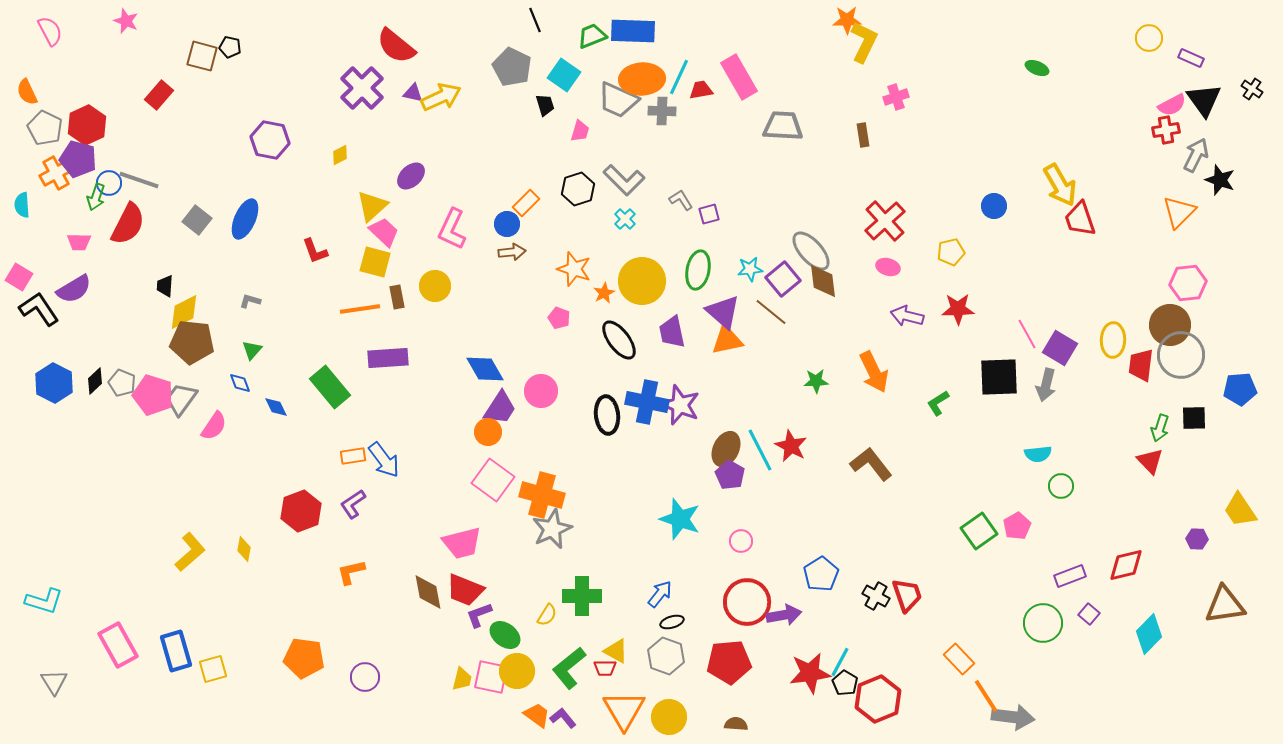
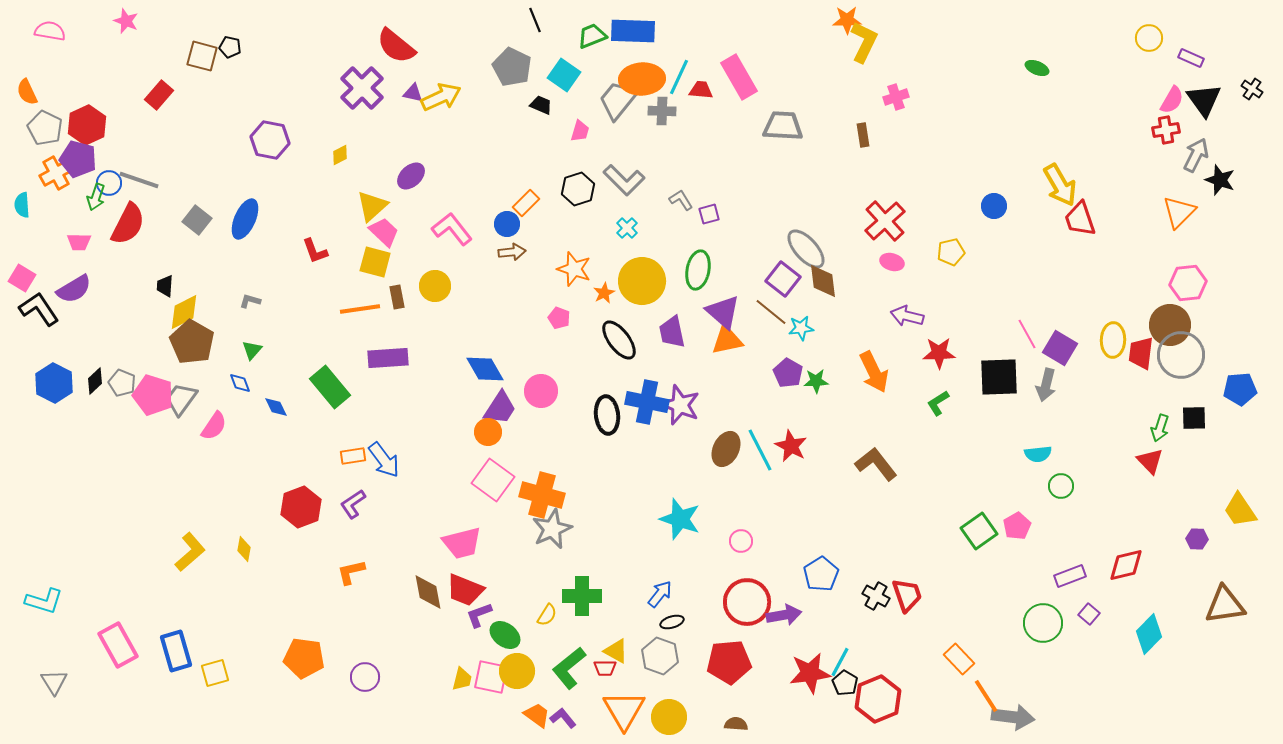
pink semicircle at (50, 31): rotated 52 degrees counterclockwise
red trapezoid at (701, 90): rotated 15 degrees clockwise
gray trapezoid at (618, 100): rotated 105 degrees clockwise
black trapezoid at (545, 105): moved 4 px left; rotated 50 degrees counterclockwise
pink semicircle at (1172, 105): moved 5 px up; rotated 32 degrees counterclockwise
cyan cross at (625, 219): moved 2 px right, 9 px down
pink L-shape at (452, 229): rotated 117 degrees clockwise
gray ellipse at (811, 251): moved 5 px left, 2 px up
pink ellipse at (888, 267): moved 4 px right, 5 px up
cyan star at (750, 269): moved 51 px right, 59 px down
pink square at (19, 277): moved 3 px right, 1 px down
purple square at (783, 279): rotated 12 degrees counterclockwise
red star at (958, 309): moved 19 px left, 44 px down
brown pentagon at (192, 342): rotated 24 degrees clockwise
red trapezoid at (1141, 365): moved 12 px up
brown L-shape at (871, 464): moved 5 px right
purple pentagon at (730, 475): moved 58 px right, 102 px up
red hexagon at (301, 511): moved 4 px up
gray hexagon at (666, 656): moved 6 px left
yellow square at (213, 669): moved 2 px right, 4 px down
